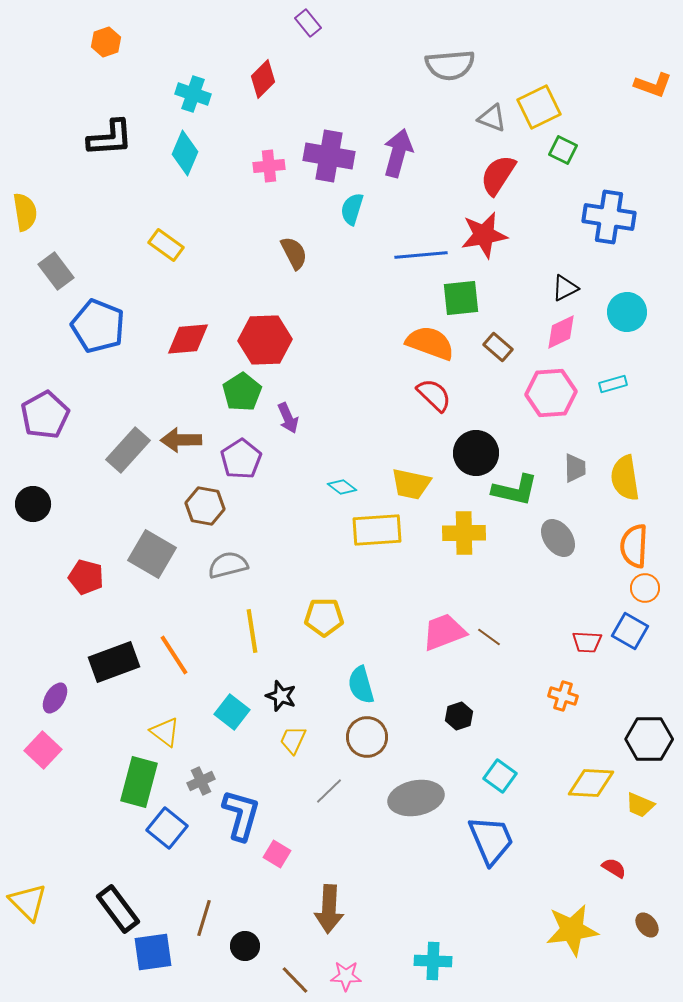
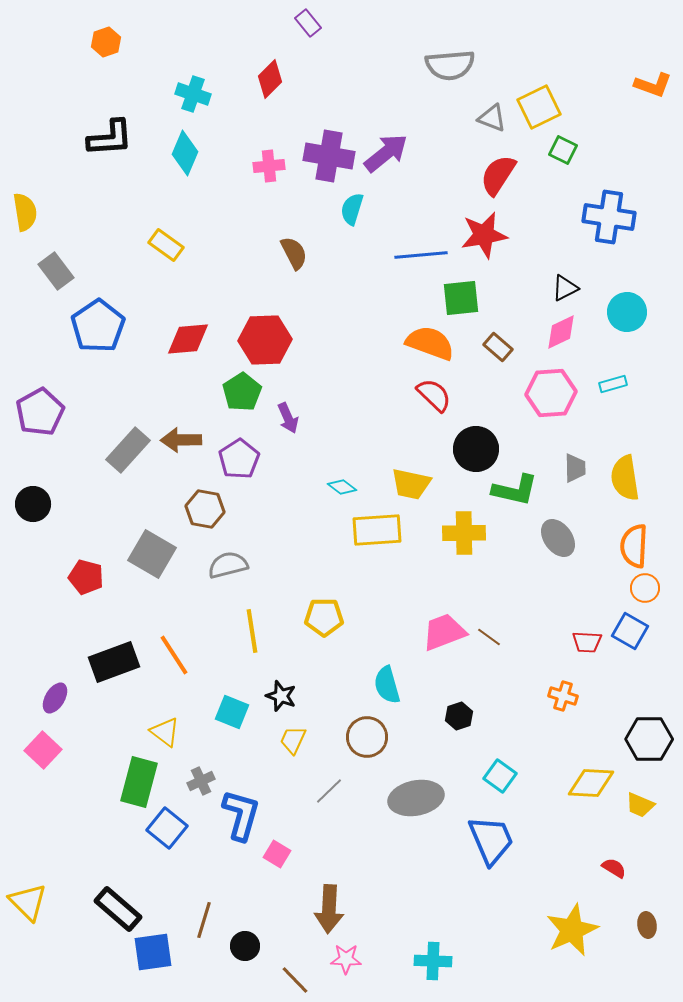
red diamond at (263, 79): moved 7 px right
purple arrow at (398, 153): moved 12 px left; rotated 36 degrees clockwise
blue pentagon at (98, 326): rotated 16 degrees clockwise
purple pentagon at (45, 415): moved 5 px left, 3 px up
black circle at (476, 453): moved 4 px up
purple pentagon at (241, 459): moved 2 px left
brown hexagon at (205, 506): moved 3 px down
cyan semicircle at (361, 685): moved 26 px right
cyan square at (232, 712): rotated 16 degrees counterclockwise
black rectangle at (118, 909): rotated 12 degrees counterclockwise
brown line at (204, 918): moved 2 px down
brown ellipse at (647, 925): rotated 30 degrees clockwise
yellow star at (572, 930): rotated 16 degrees counterclockwise
pink star at (346, 976): moved 17 px up
